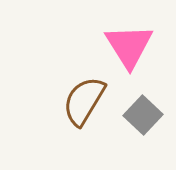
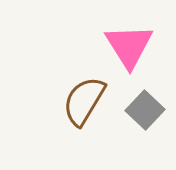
gray square: moved 2 px right, 5 px up
